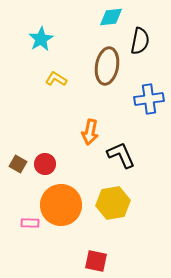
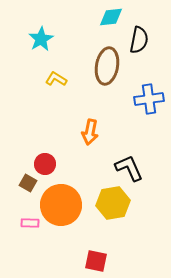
black semicircle: moved 1 px left, 1 px up
black L-shape: moved 8 px right, 13 px down
brown square: moved 10 px right, 19 px down
